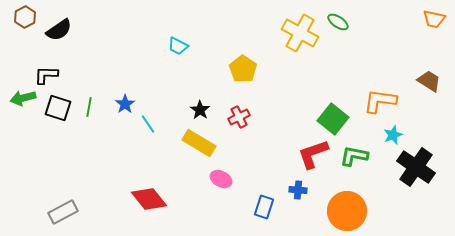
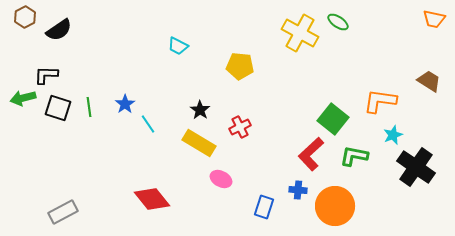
yellow pentagon: moved 3 px left, 3 px up; rotated 28 degrees counterclockwise
green line: rotated 18 degrees counterclockwise
red cross: moved 1 px right, 10 px down
red L-shape: moved 2 px left; rotated 24 degrees counterclockwise
red diamond: moved 3 px right
orange circle: moved 12 px left, 5 px up
